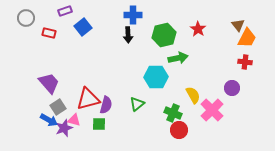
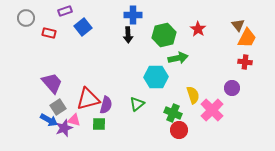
purple trapezoid: moved 3 px right
yellow semicircle: rotated 12 degrees clockwise
